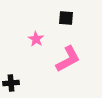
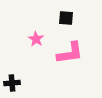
pink L-shape: moved 2 px right, 6 px up; rotated 20 degrees clockwise
black cross: moved 1 px right
